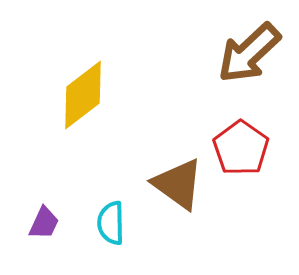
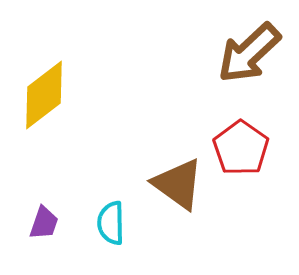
yellow diamond: moved 39 px left
purple trapezoid: rotated 6 degrees counterclockwise
